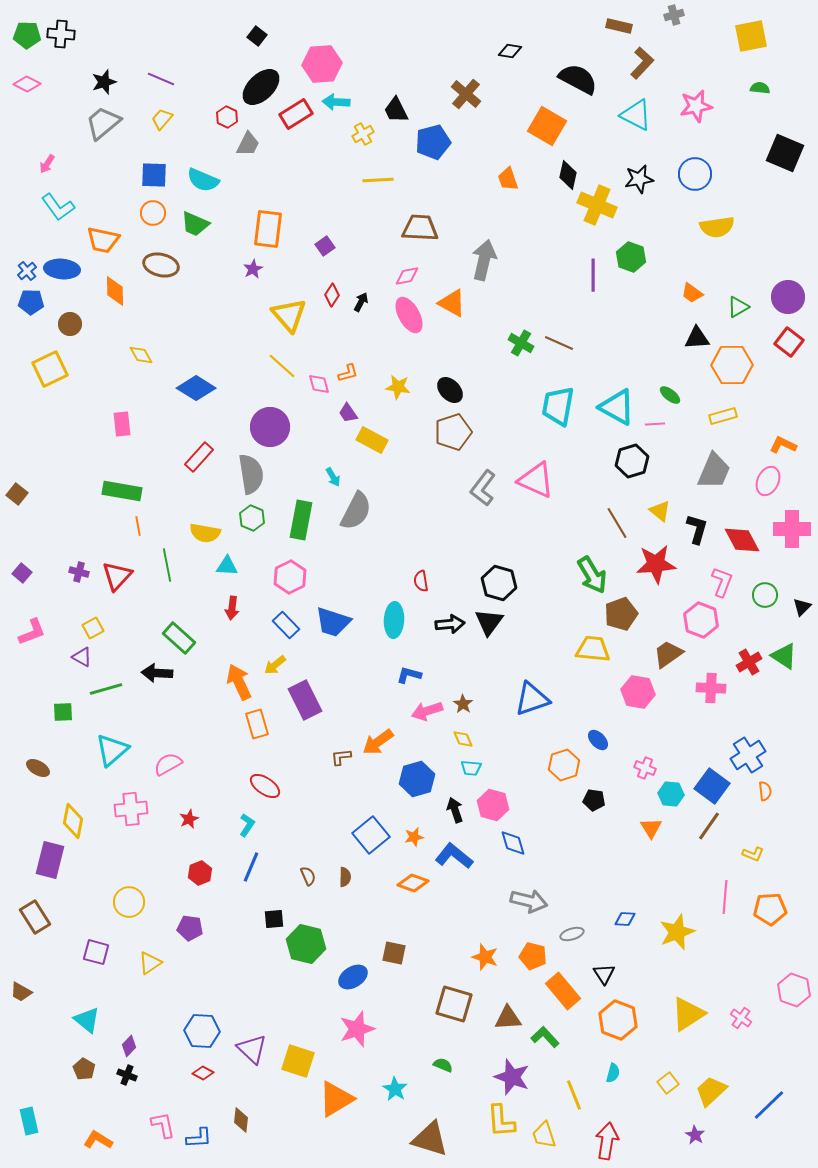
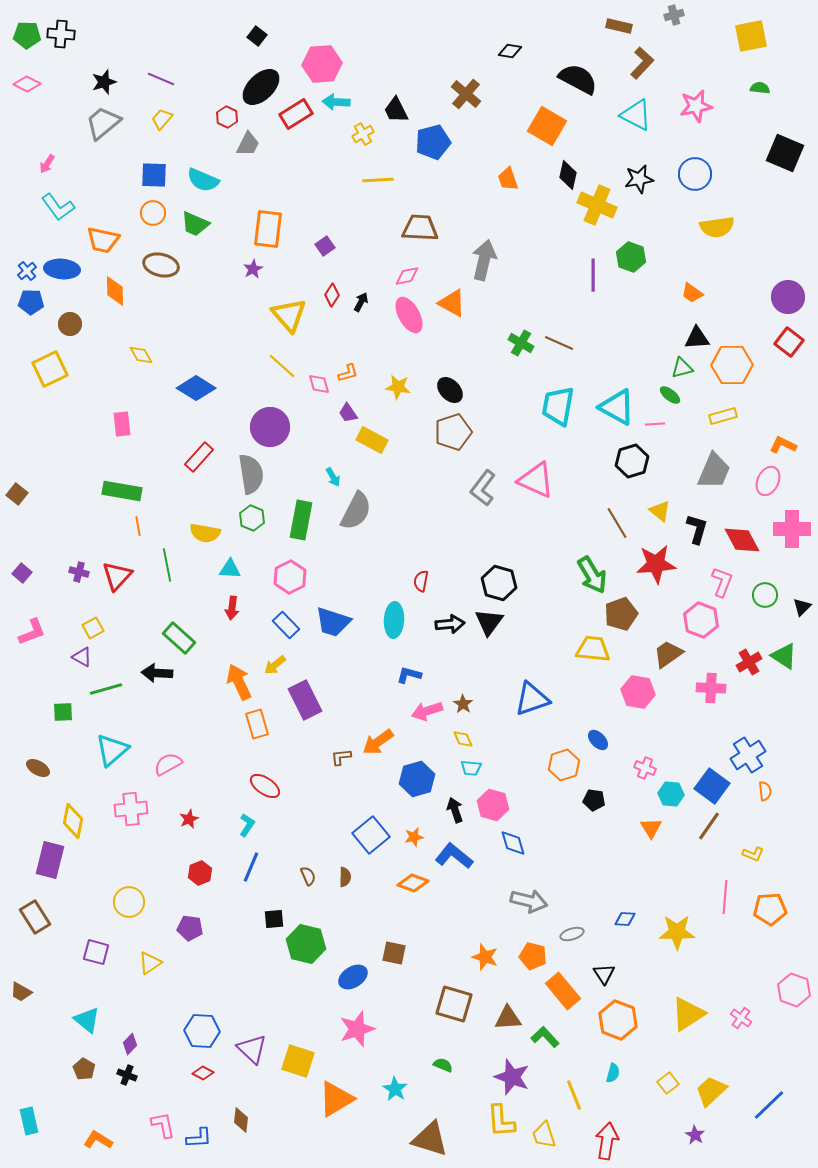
green triangle at (738, 307): moved 56 px left, 61 px down; rotated 15 degrees clockwise
cyan triangle at (227, 566): moved 3 px right, 3 px down
red semicircle at (421, 581): rotated 20 degrees clockwise
yellow star at (677, 932): rotated 21 degrees clockwise
purple diamond at (129, 1046): moved 1 px right, 2 px up
